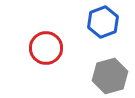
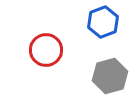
red circle: moved 2 px down
